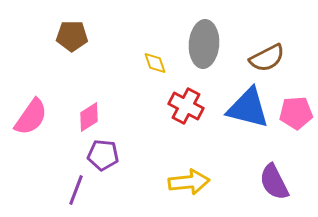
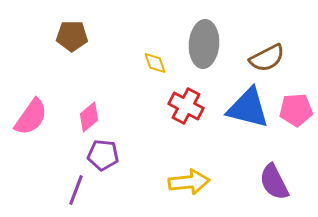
pink pentagon: moved 3 px up
pink diamond: rotated 8 degrees counterclockwise
